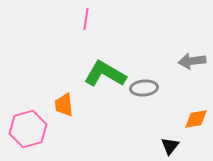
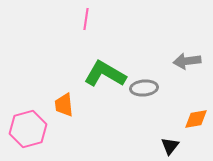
gray arrow: moved 5 px left
